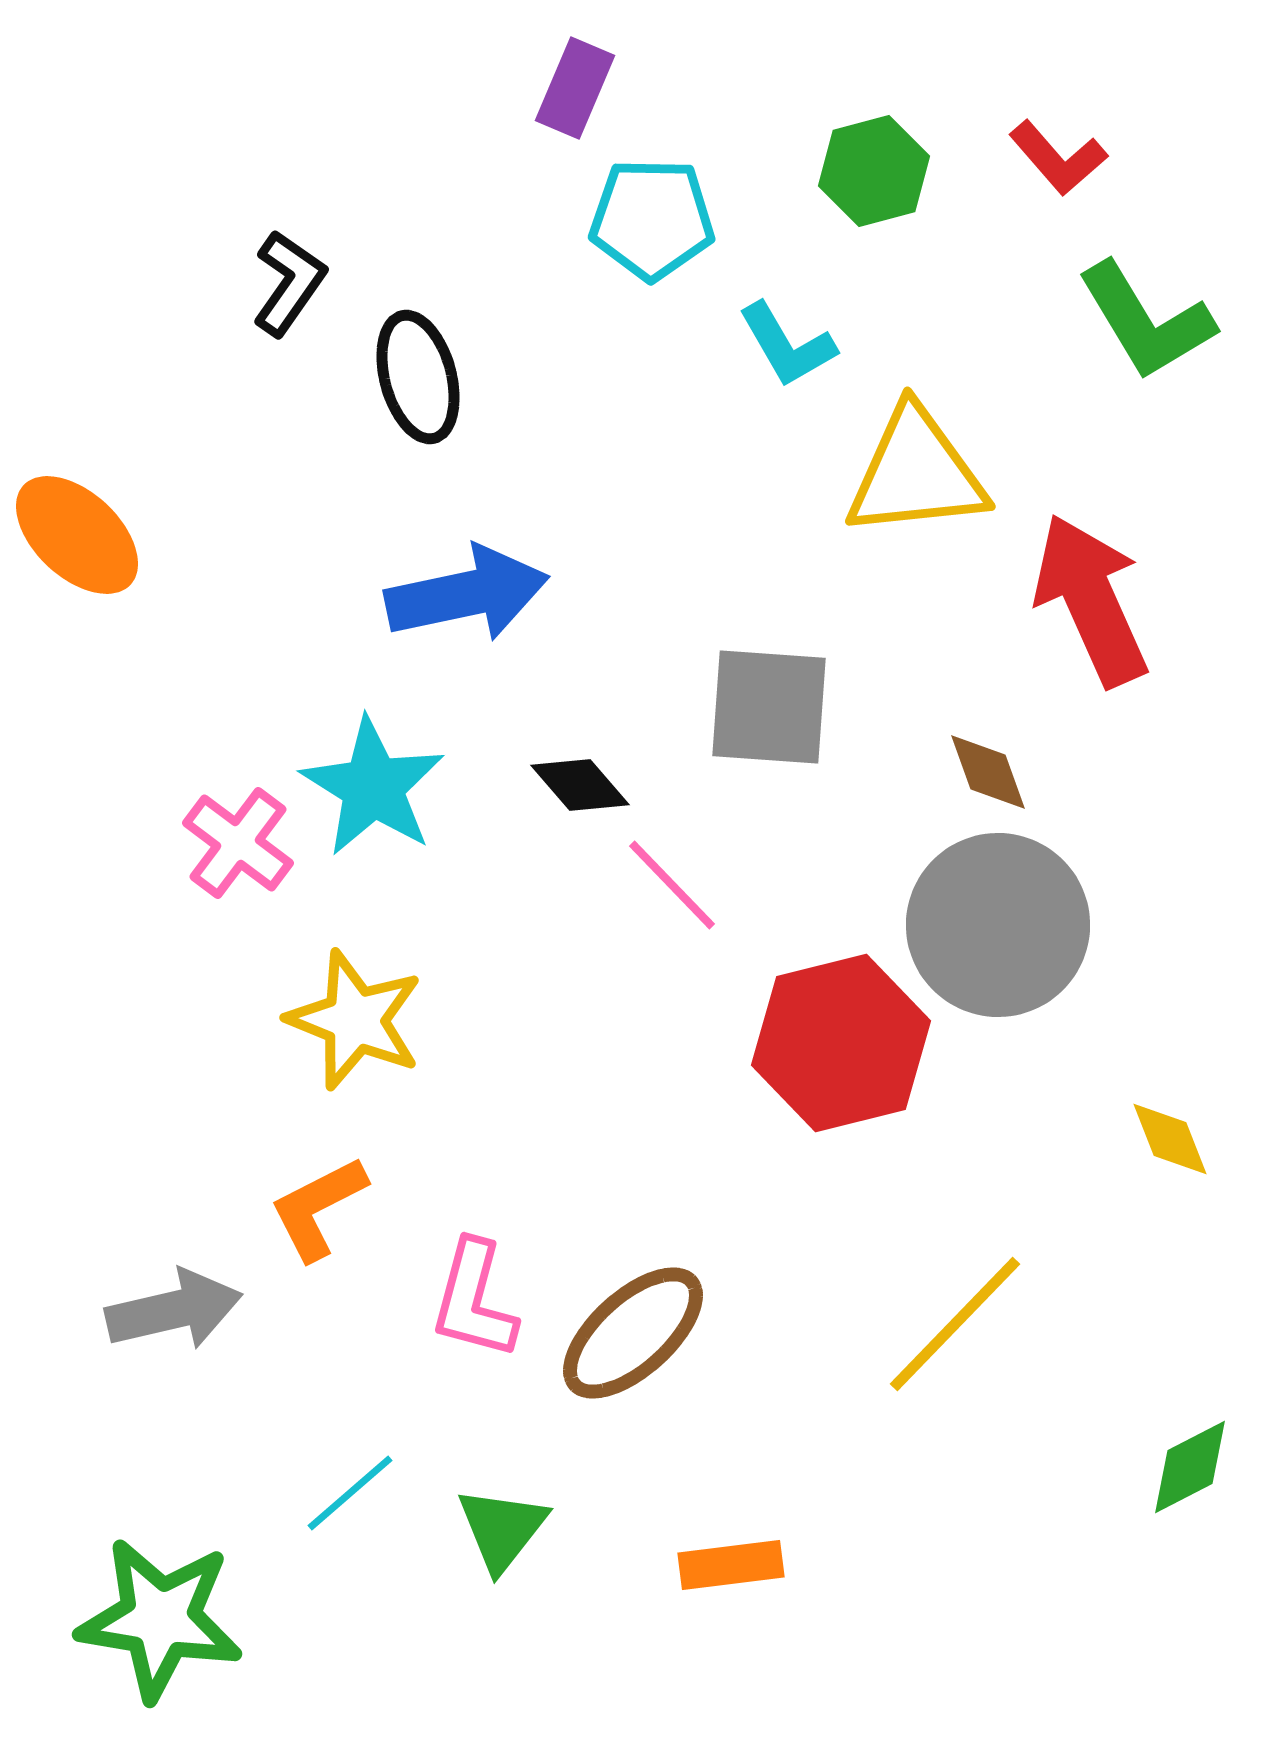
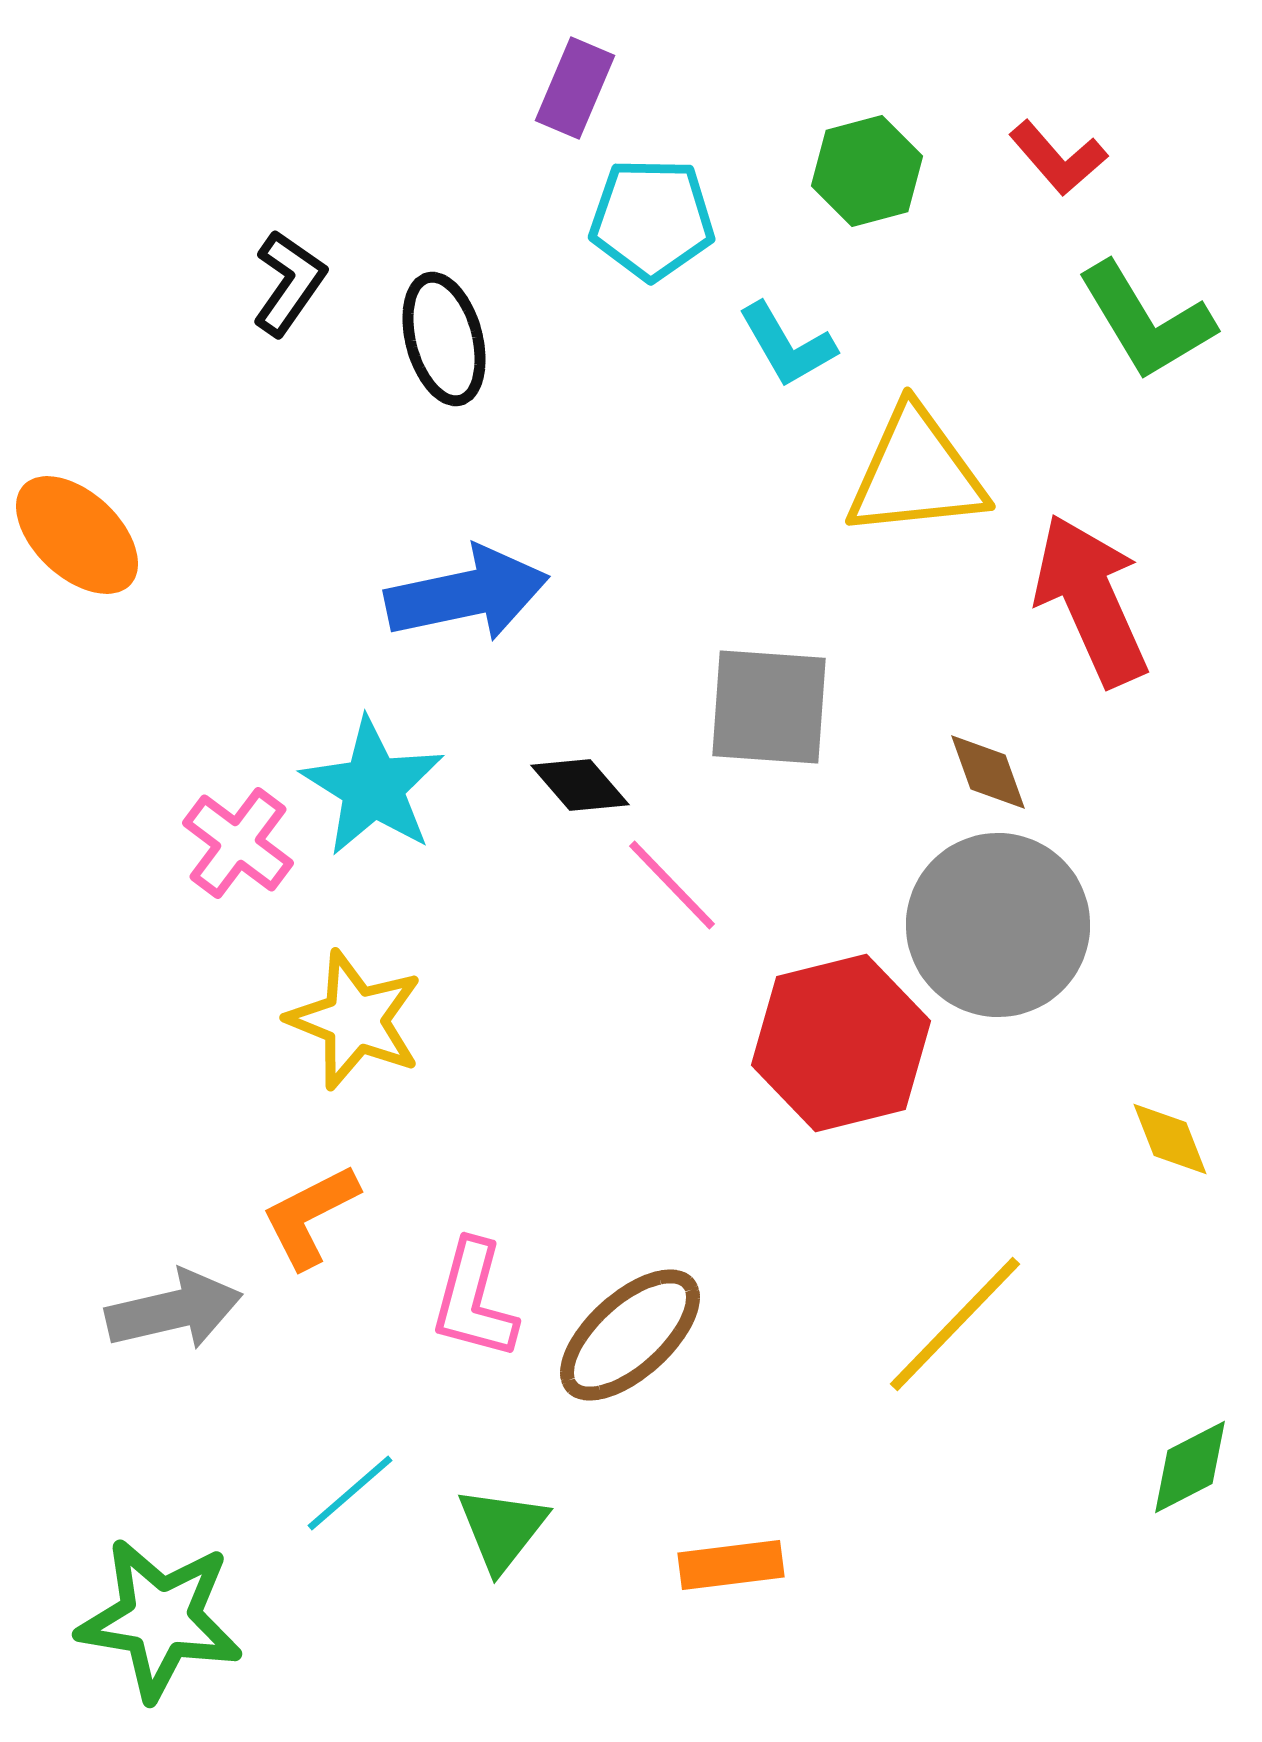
green hexagon: moved 7 px left
black ellipse: moved 26 px right, 38 px up
orange L-shape: moved 8 px left, 8 px down
brown ellipse: moved 3 px left, 2 px down
